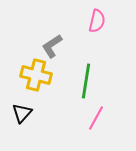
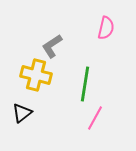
pink semicircle: moved 9 px right, 7 px down
green line: moved 1 px left, 3 px down
black triangle: rotated 10 degrees clockwise
pink line: moved 1 px left
